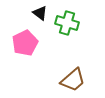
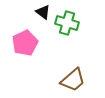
black triangle: moved 3 px right, 1 px up
